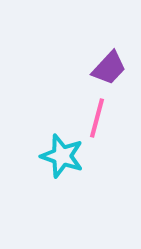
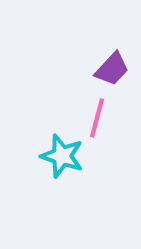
purple trapezoid: moved 3 px right, 1 px down
